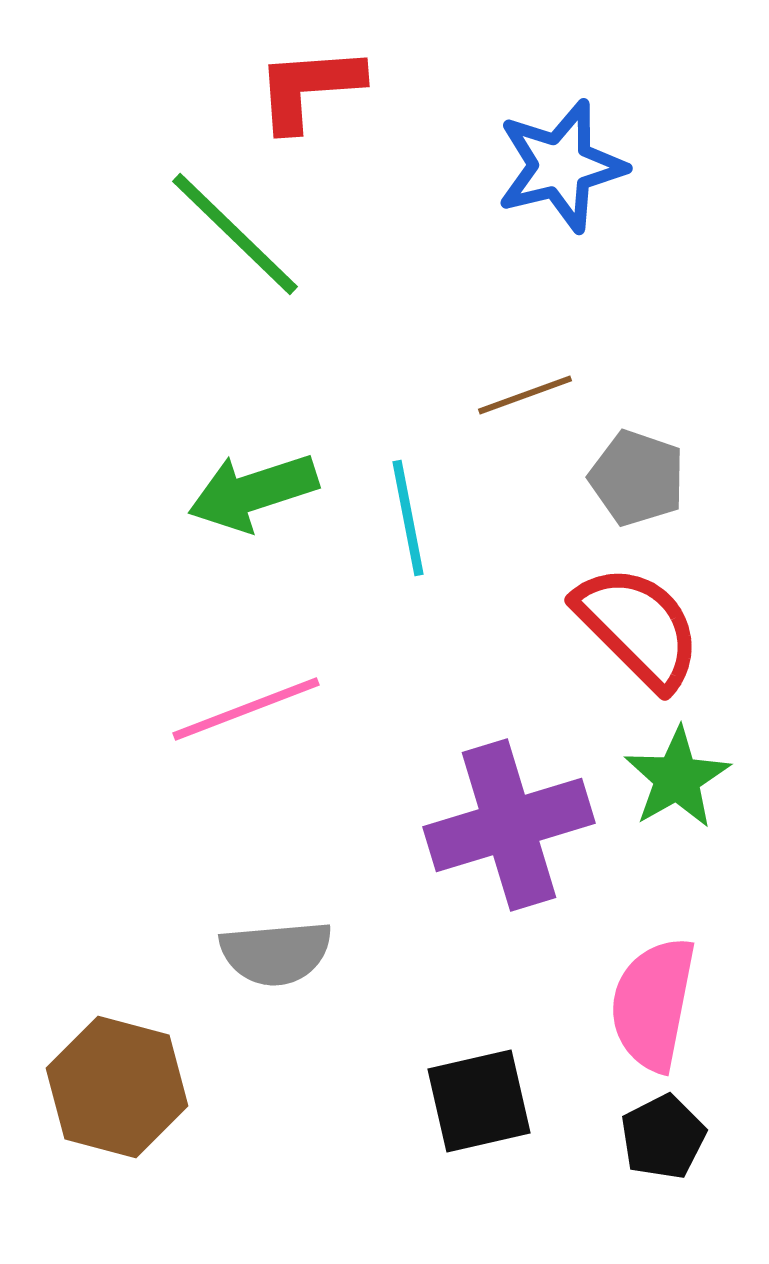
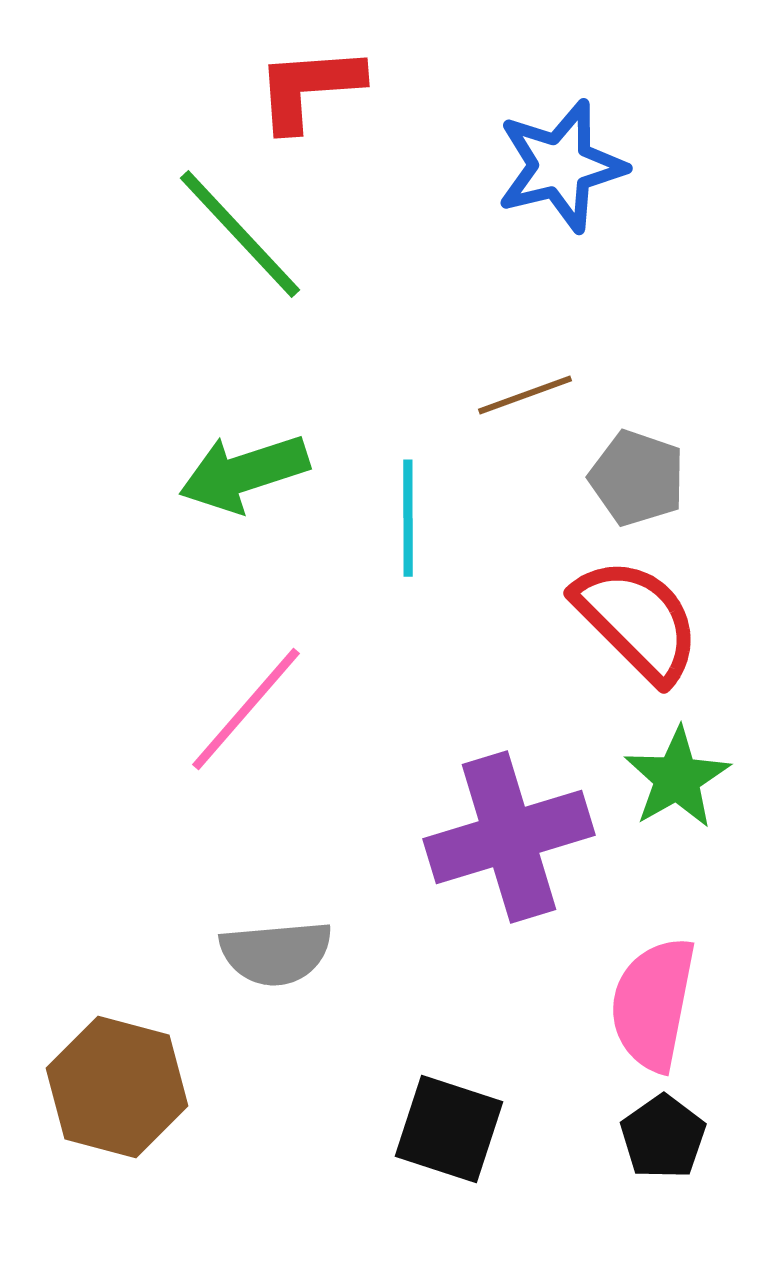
green line: moved 5 px right; rotated 3 degrees clockwise
green arrow: moved 9 px left, 19 px up
cyan line: rotated 11 degrees clockwise
red semicircle: moved 1 px left, 7 px up
pink line: rotated 28 degrees counterclockwise
purple cross: moved 12 px down
black square: moved 30 px left, 28 px down; rotated 31 degrees clockwise
black pentagon: rotated 8 degrees counterclockwise
